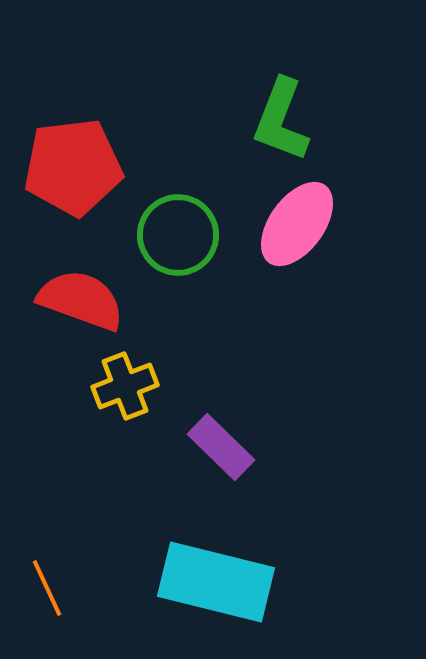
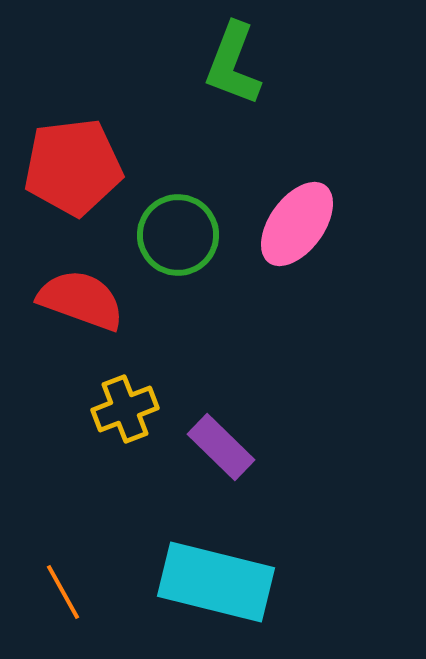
green L-shape: moved 48 px left, 56 px up
yellow cross: moved 23 px down
orange line: moved 16 px right, 4 px down; rotated 4 degrees counterclockwise
